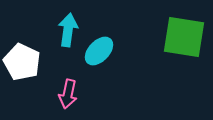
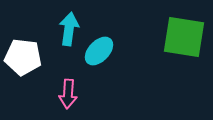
cyan arrow: moved 1 px right, 1 px up
white pentagon: moved 1 px right, 5 px up; rotated 18 degrees counterclockwise
pink arrow: rotated 8 degrees counterclockwise
